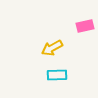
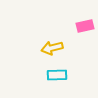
yellow arrow: rotated 15 degrees clockwise
